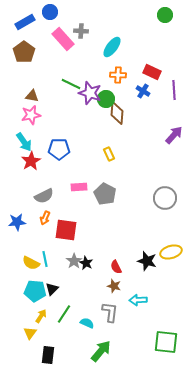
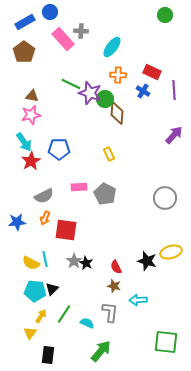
green circle at (106, 99): moved 1 px left
